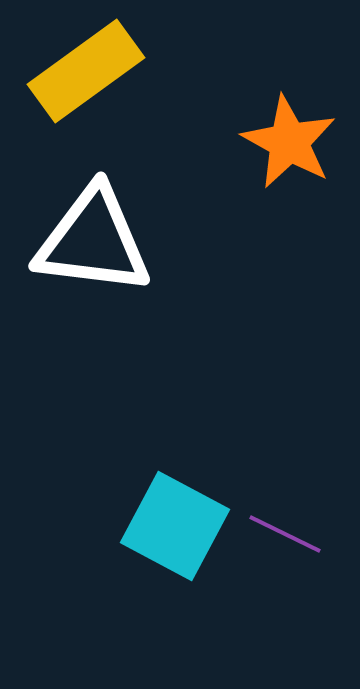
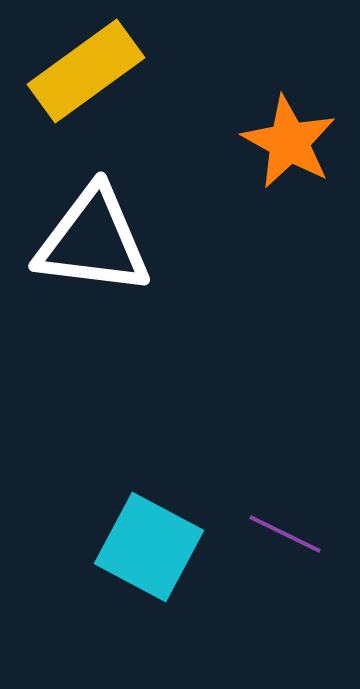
cyan square: moved 26 px left, 21 px down
